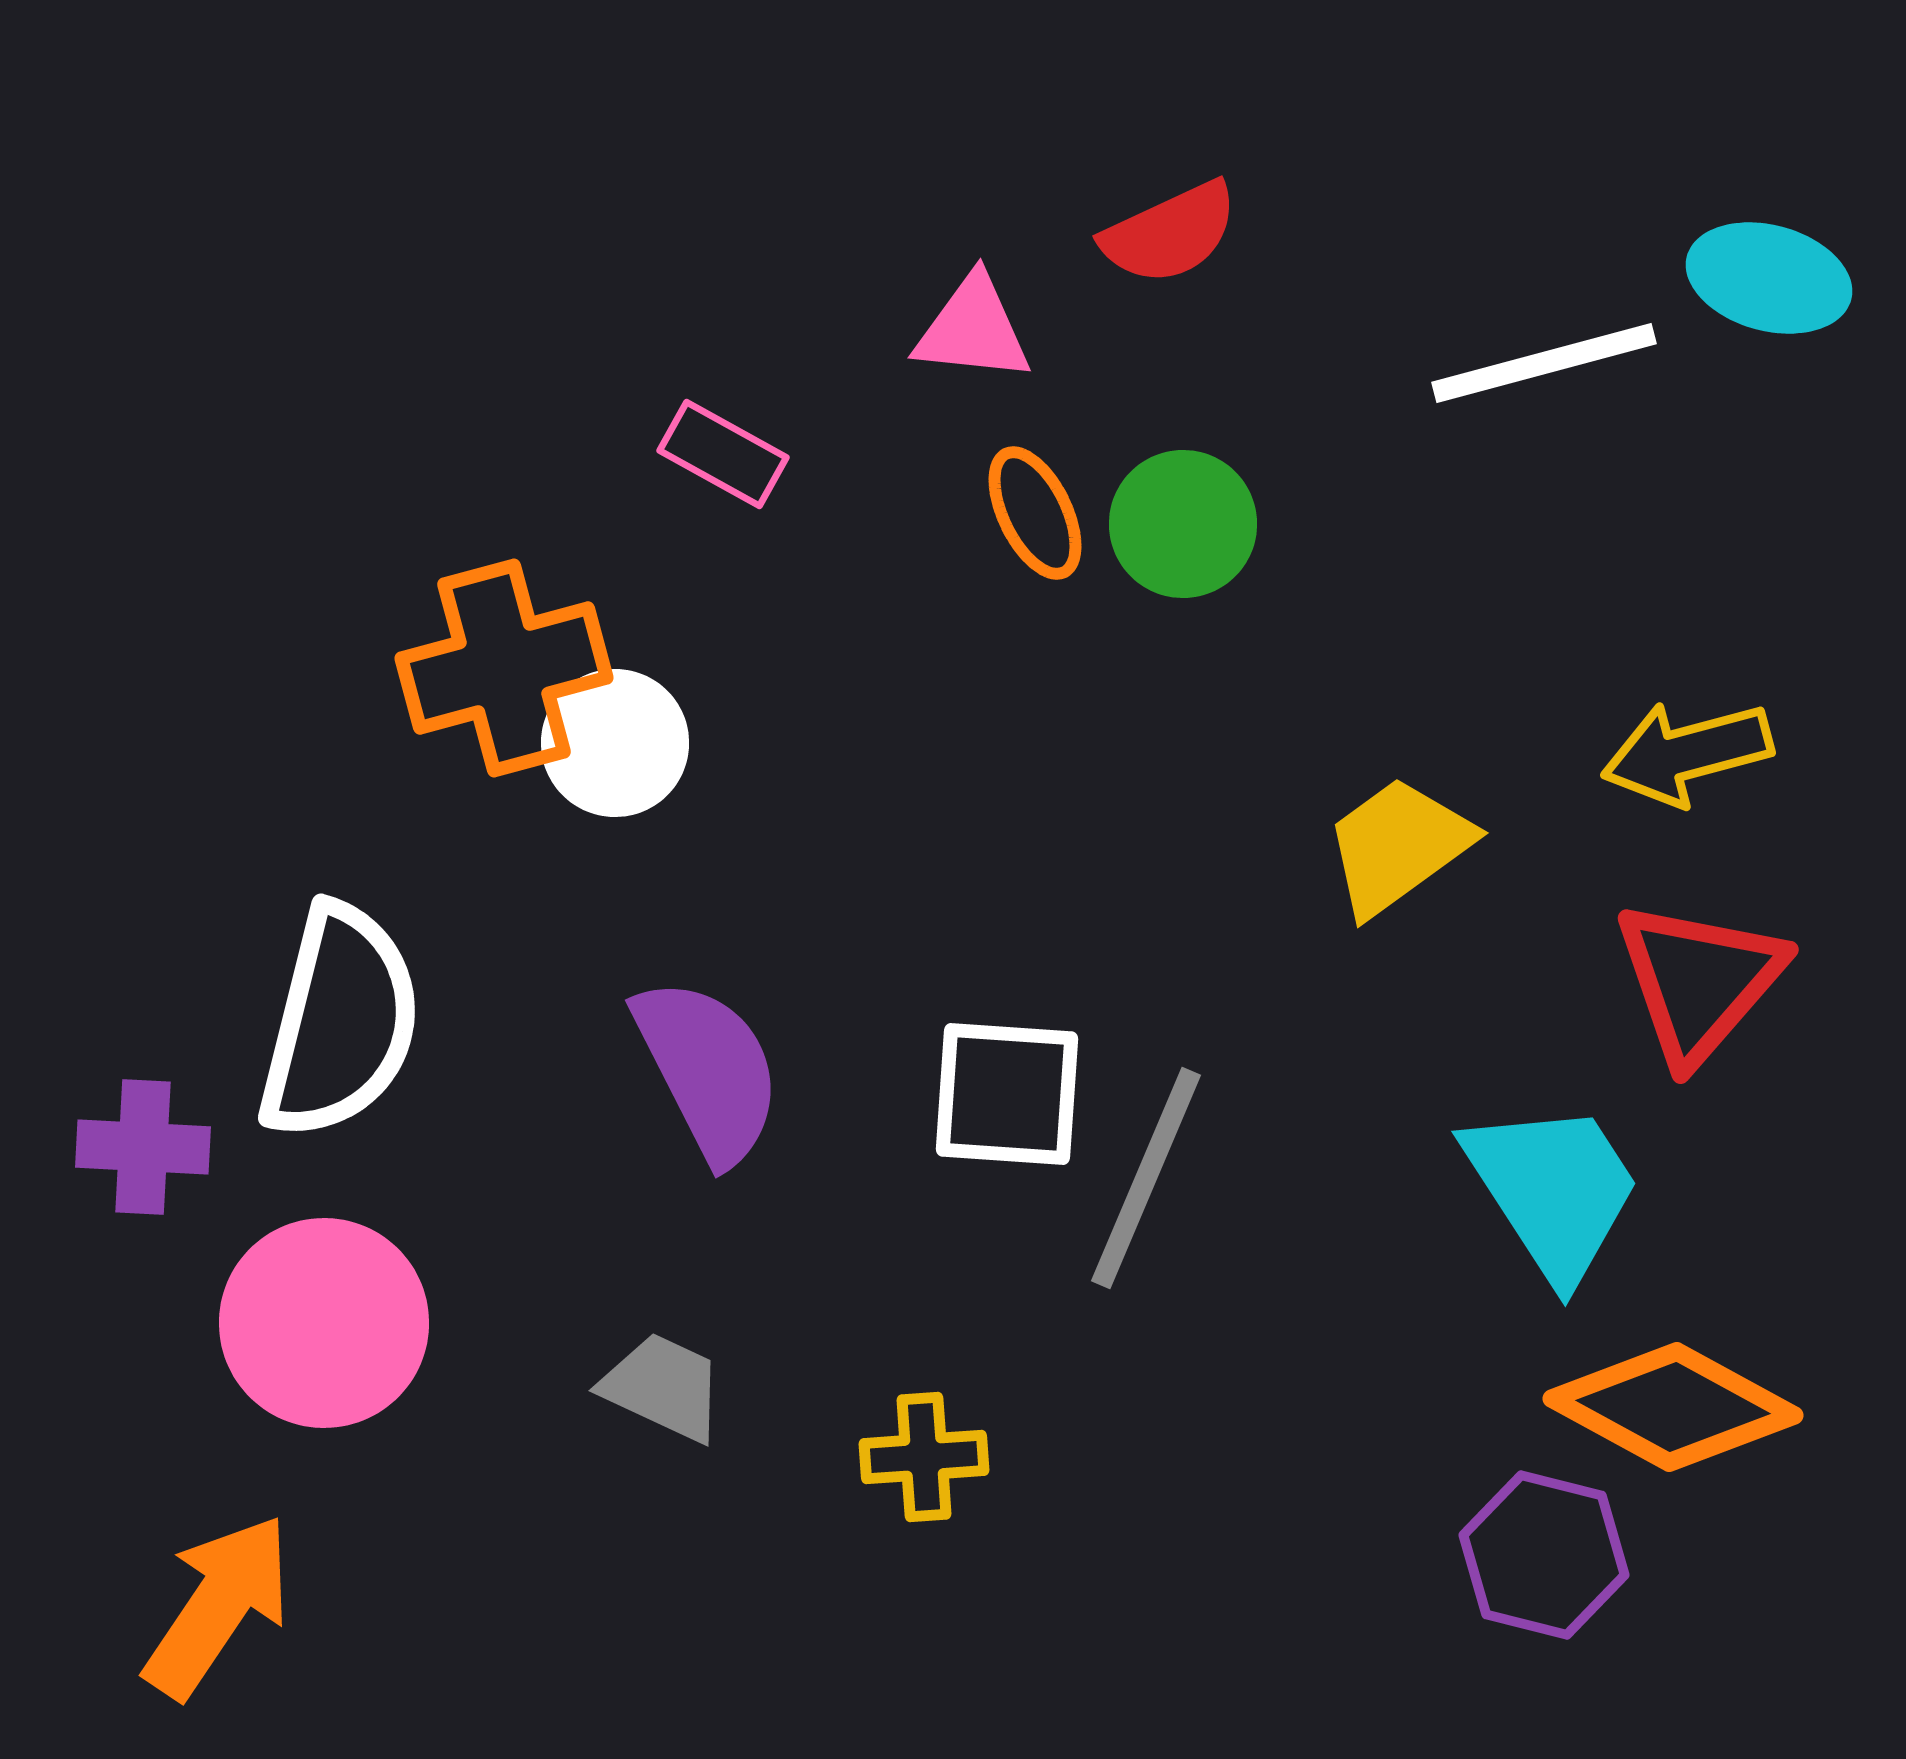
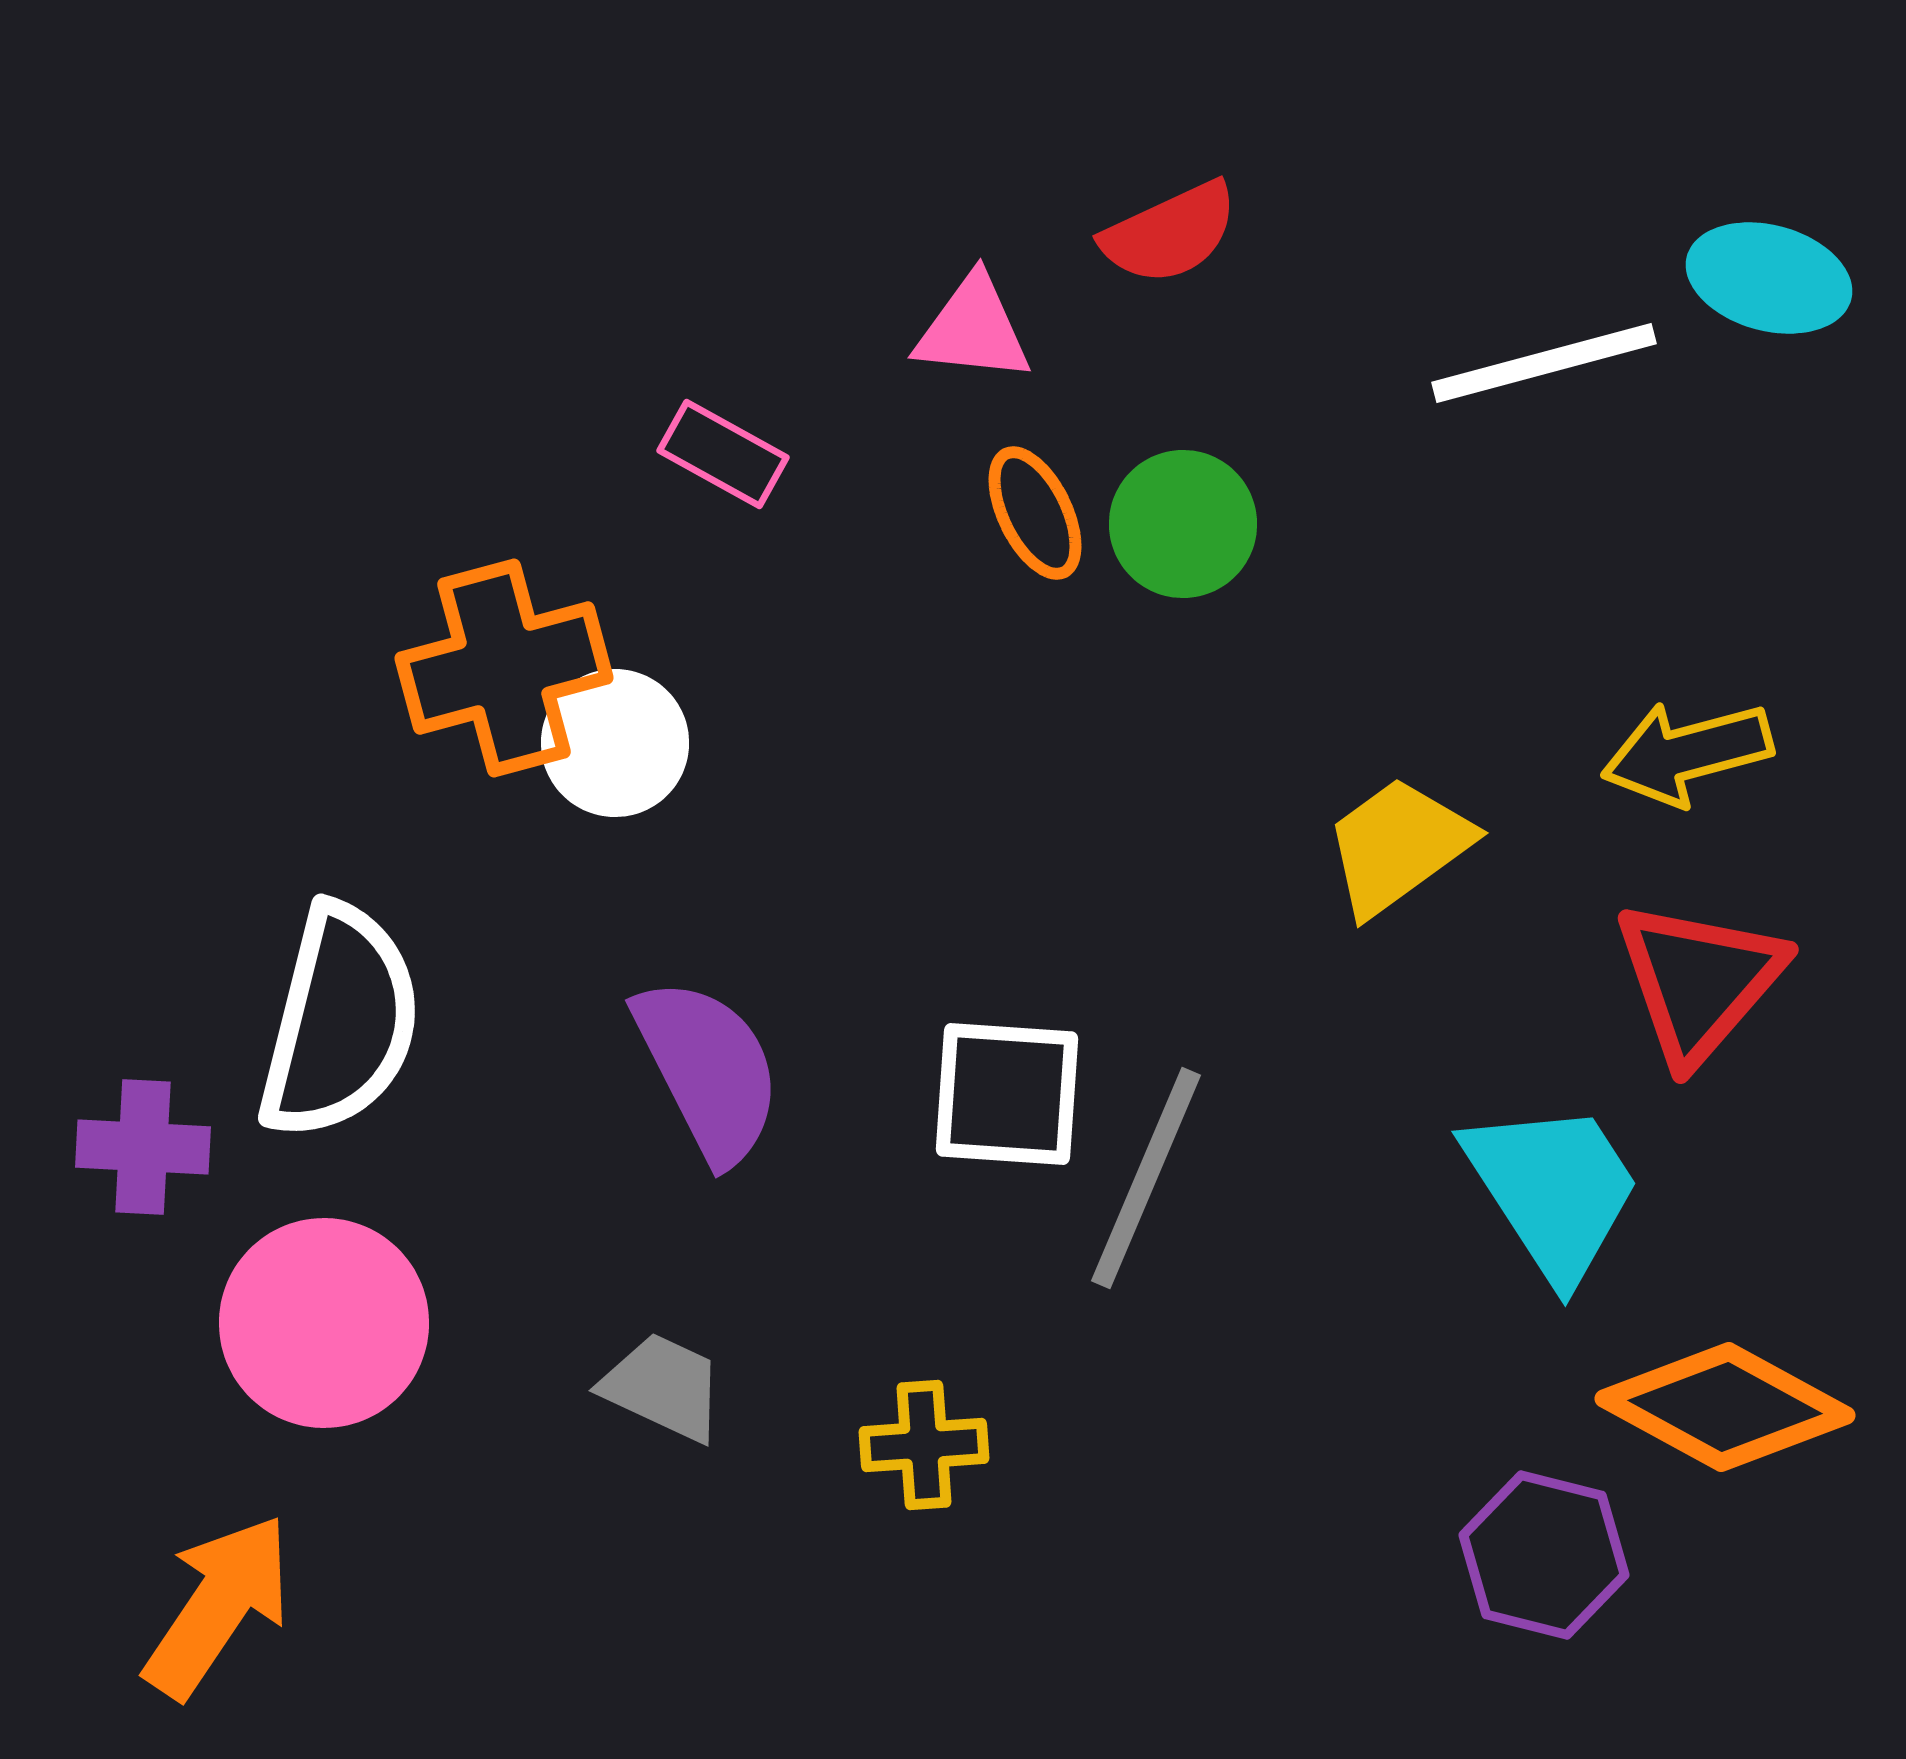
orange diamond: moved 52 px right
yellow cross: moved 12 px up
